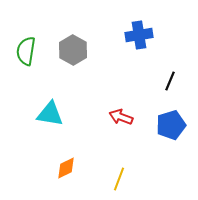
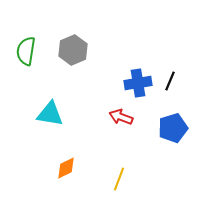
blue cross: moved 1 px left, 48 px down
gray hexagon: rotated 8 degrees clockwise
blue pentagon: moved 2 px right, 3 px down
